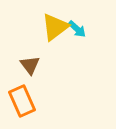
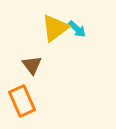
yellow triangle: moved 1 px down
brown triangle: moved 2 px right
